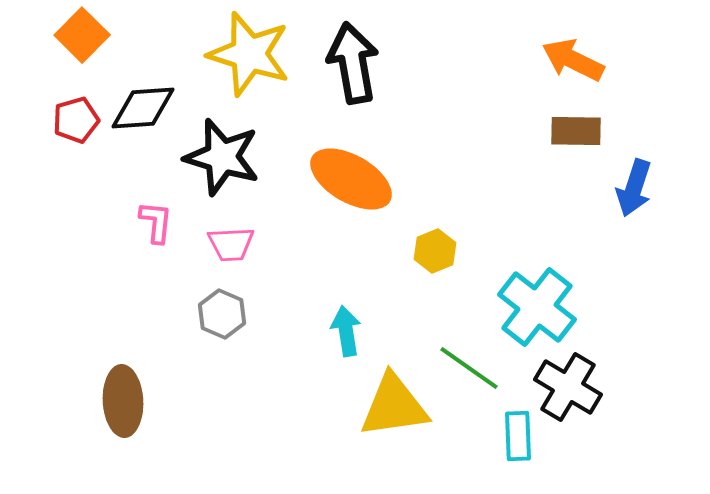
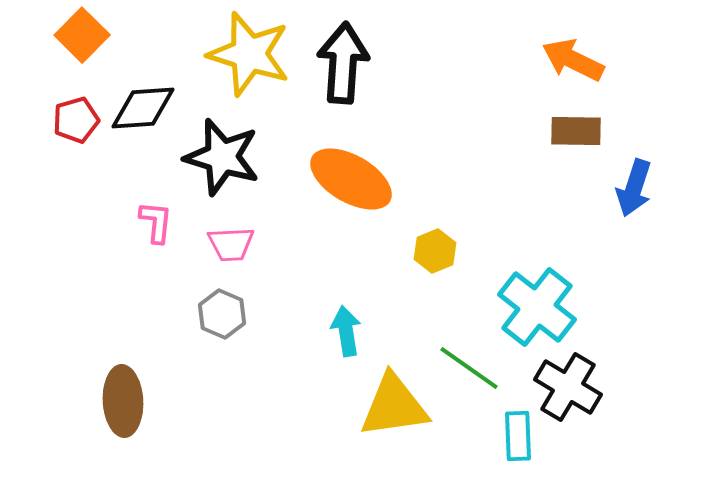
black arrow: moved 10 px left; rotated 14 degrees clockwise
